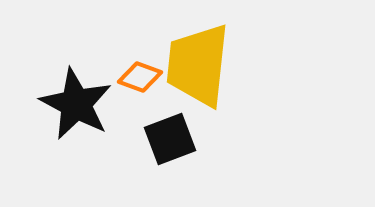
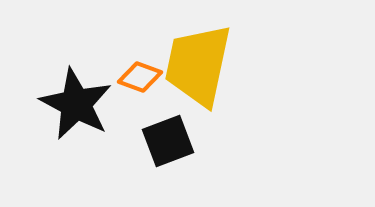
yellow trapezoid: rotated 6 degrees clockwise
black square: moved 2 px left, 2 px down
